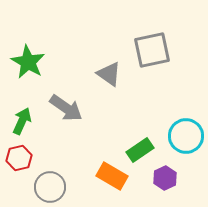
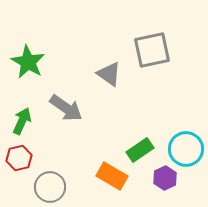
cyan circle: moved 13 px down
